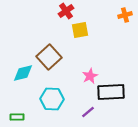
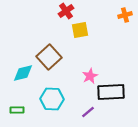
green rectangle: moved 7 px up
